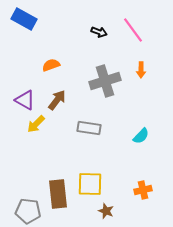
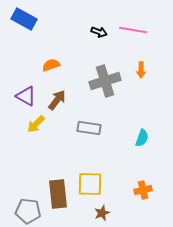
pink line: rotated 44 degrees counterclockwise
purple triangle: moved 1 px right, 4 px up
cyan semicircle: moved 1 px right, 2 px down; rotated 24 degrees counterclockwise
brown star: moved 4 px left, 2 px down; rotated 28 degrees clockwise
